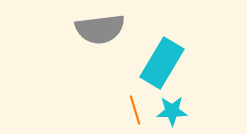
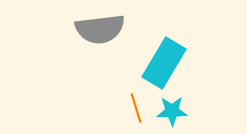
cyan rectangle: moved 2 px right
orange line: moved 1 px right, 2 px up
